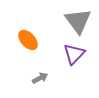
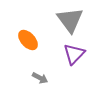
gray triangle: moved 8 px left, 1 px up
gray arrow: rotated 56 degrees clockwise
